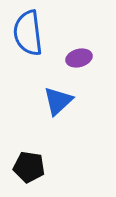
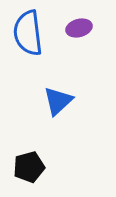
purple ellipse: moved 30 px up
black pentagon: rotated 24 degrees counterclockwise
